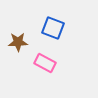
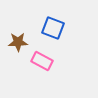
pink rectangle: moved 3 px left, 2 px up
